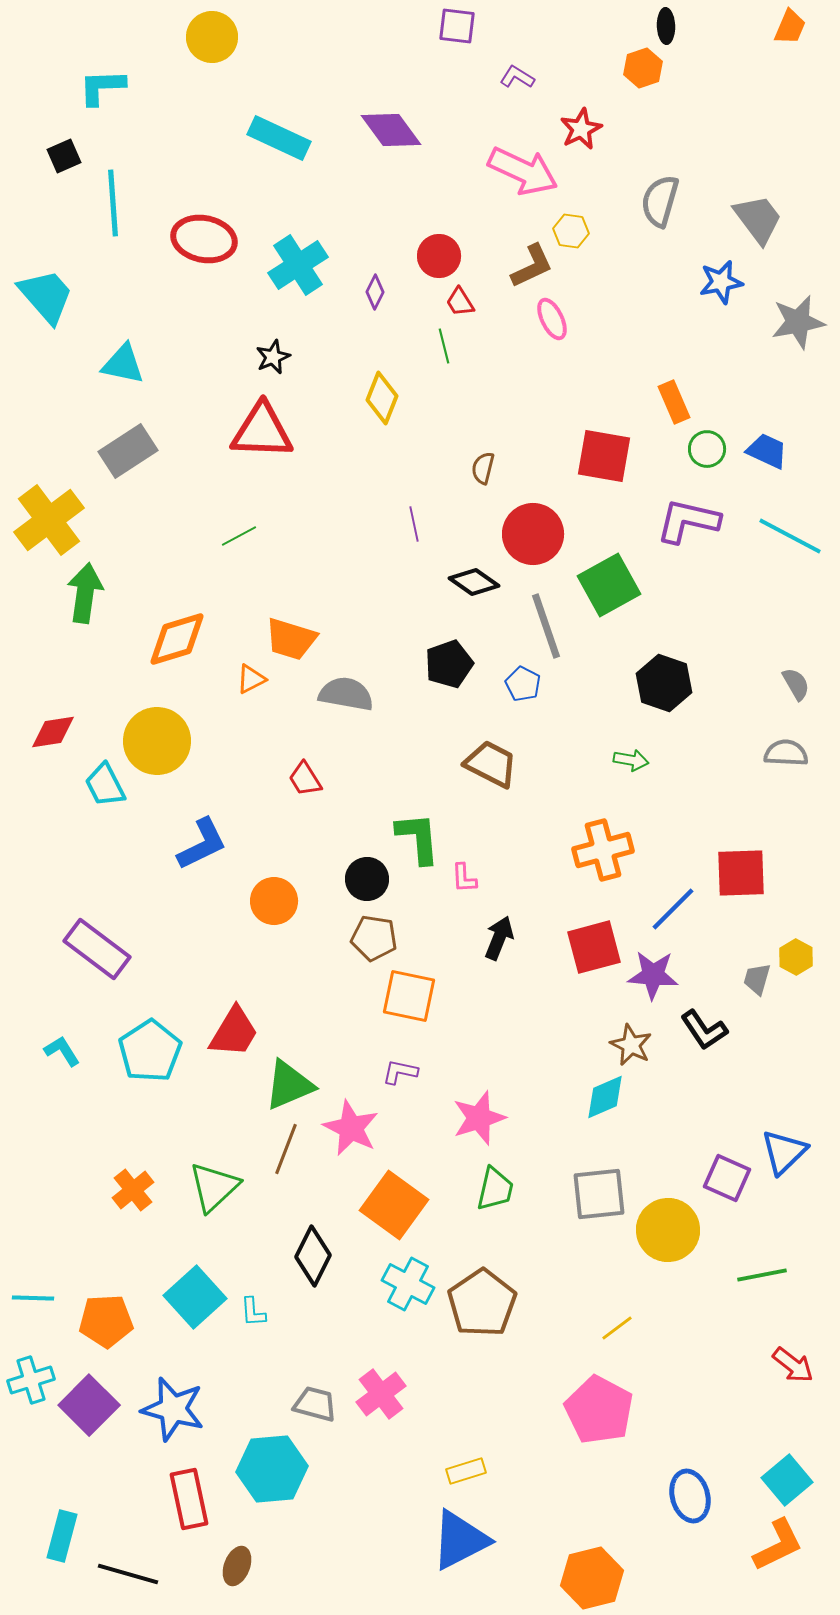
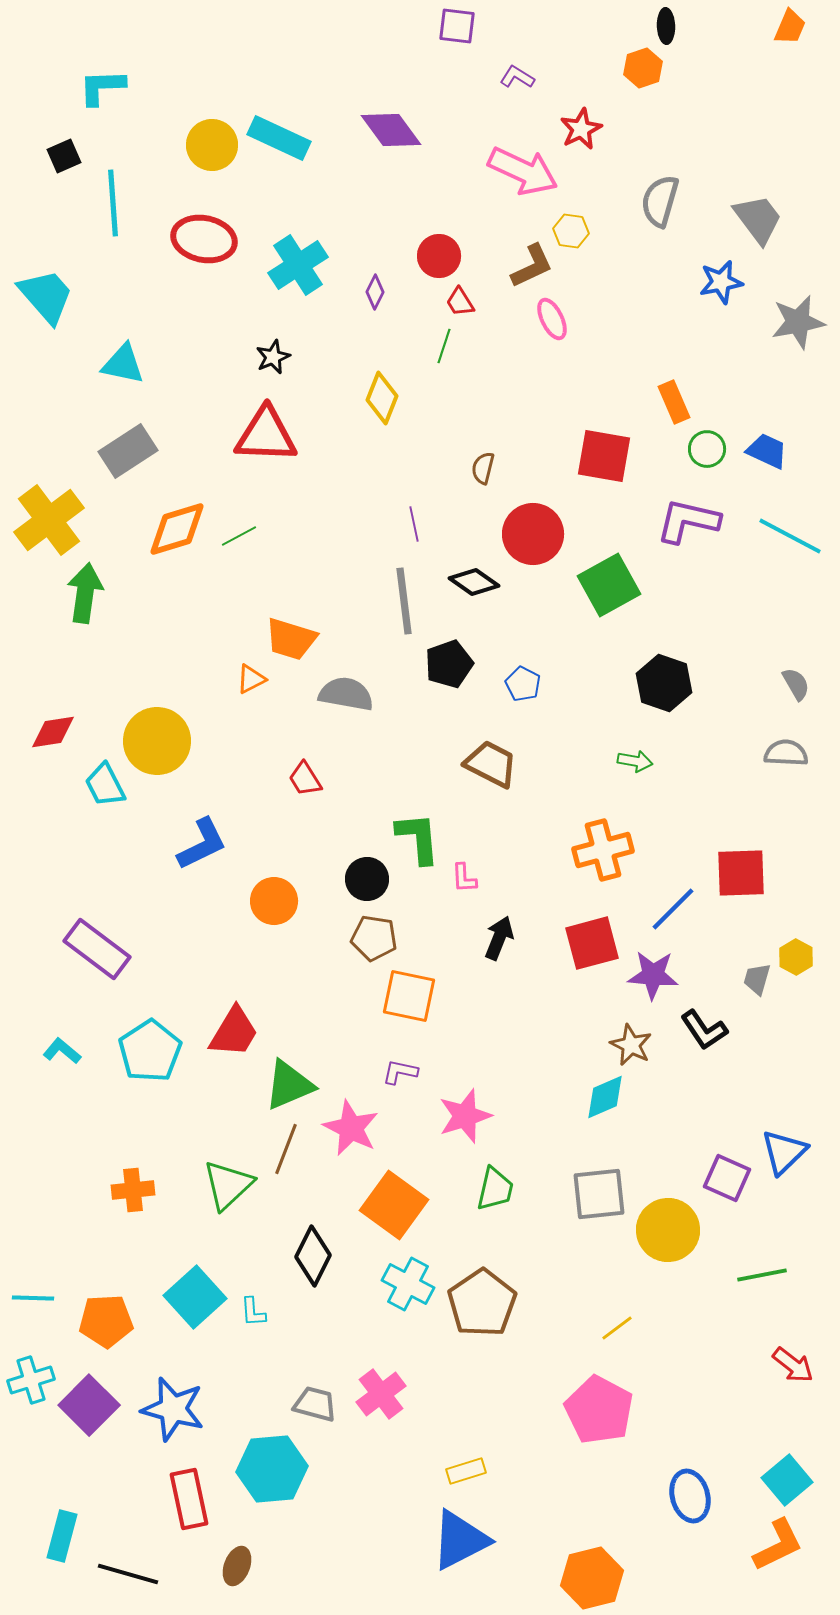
yellow circle at (212, 37): moved 108 px down
green line at (444, 346): rotated 32 degrees clockwise
red triangle at (262, 431): moved 4 px right, 4 px down
gray line at (546, 626): moved 142 px left, 25 px up; rotated 12 degrees clockwise
orange diamond at (177, 639): moved 110 px up
green arrow at (631, 760): moved 4 px right, 1 px down
red square at (594, 947): moved 2 px left, 4 px up
cyan L-shape at (62, 1051): rotated 18 degrees counterclockwise
pink star at (479, 1118): moved 14 px left, 2 px up
green triangle at (214, 1187): moved 14 px right, 2 px up
orange cross at (133, 1190): rotated 33 degrees clockwise
